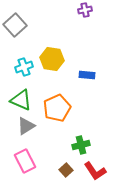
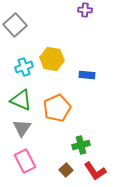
purple cross: rotated 16 degrees clockwise
gray triangle: moved 4 px left, 2 px down; rotated 24 degrees counterclockwise
